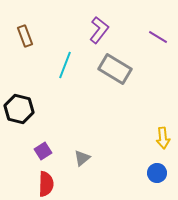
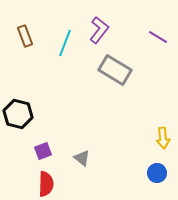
cyan line: moved 22 px up
gray rectangle: moved 1 px down
black hexagon: moved 1 px left, 5 px down
purple square: rotated 12 degrees clockwise
gray triangle: rotated 42 degrees counterclockwise
